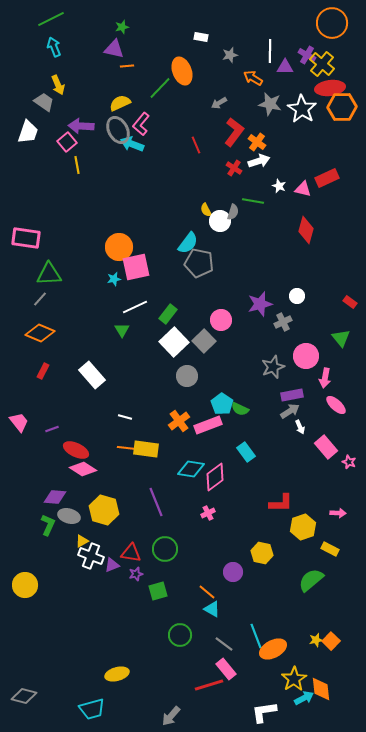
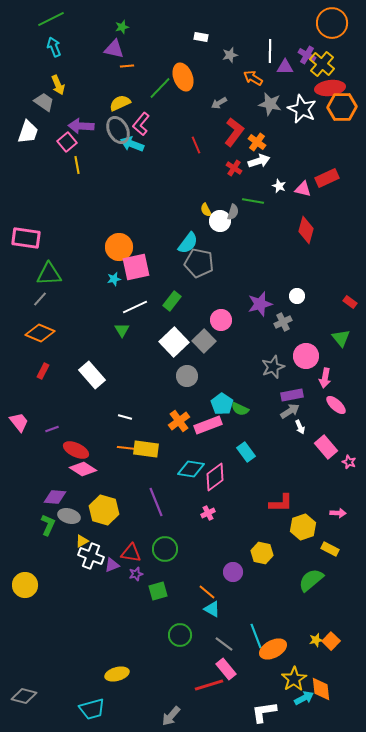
orange ellipse at (182, 71): moved 1 px right, 6 px down
white star at (302, 109): rotated 8 degrees counterclockwise
green rectangle at (168, 314): moved 4 px right, 13 px up
